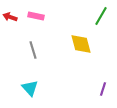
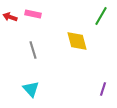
pink rectangle: moved 3 px left, 2 px up
yellow diamond: moved 4 px left, 3 px up
cyan triangle: moved 1 px right, 1 px down
